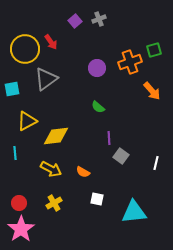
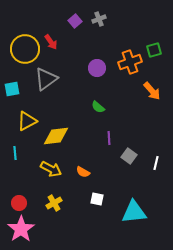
gray square: moved 8 px right
